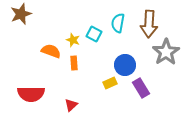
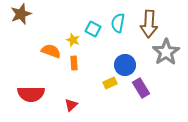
cyan square: moved 1 px left, 5 px up
